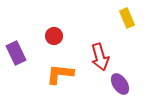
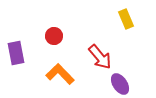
yellow rectangle: moved 1 px left, 1 px down
purple rectangle: rotated 15 degrees clockwise
red arrow: rotated 24 degrees counterclockwise
orange L-shape: rotated 40 degrees clockwise
